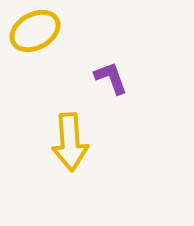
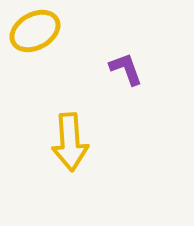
purple L-shape: moved 15 px right, 9 px up
